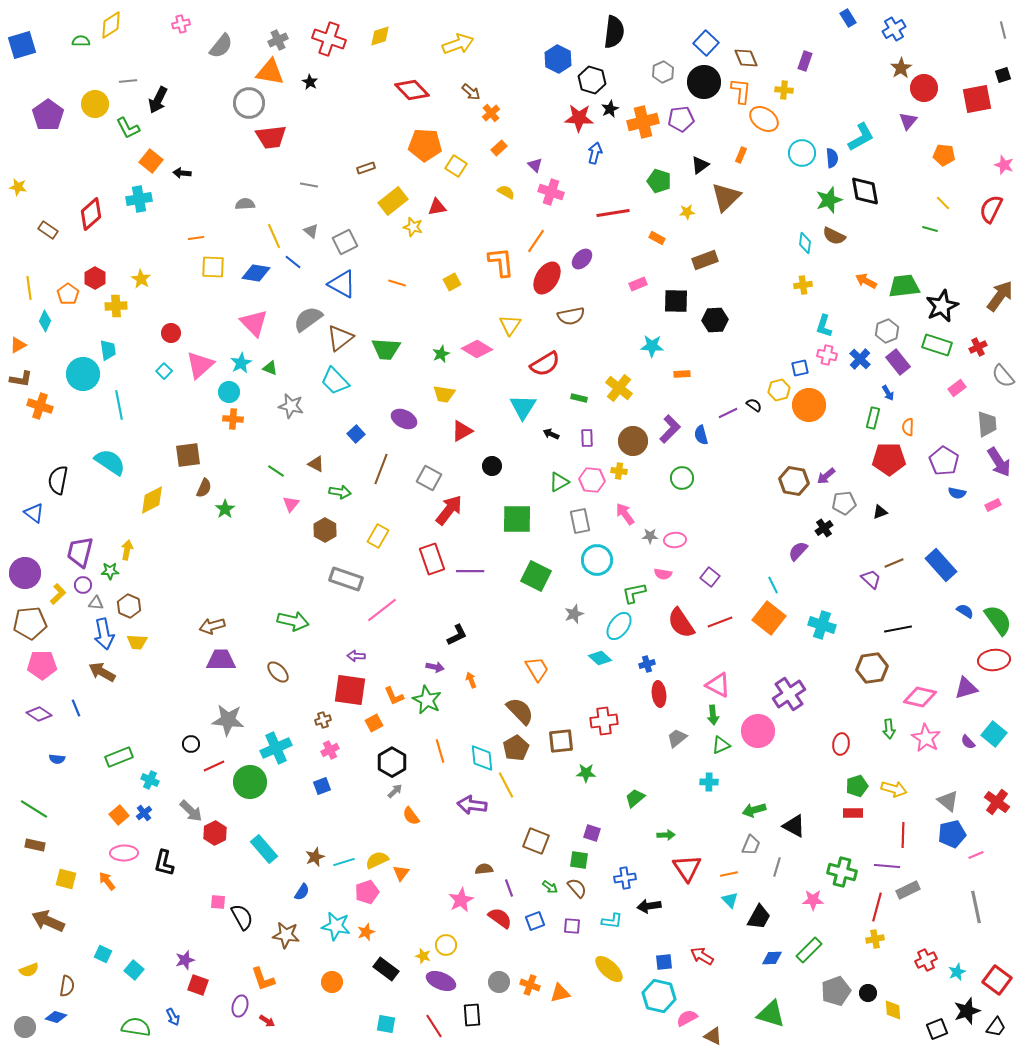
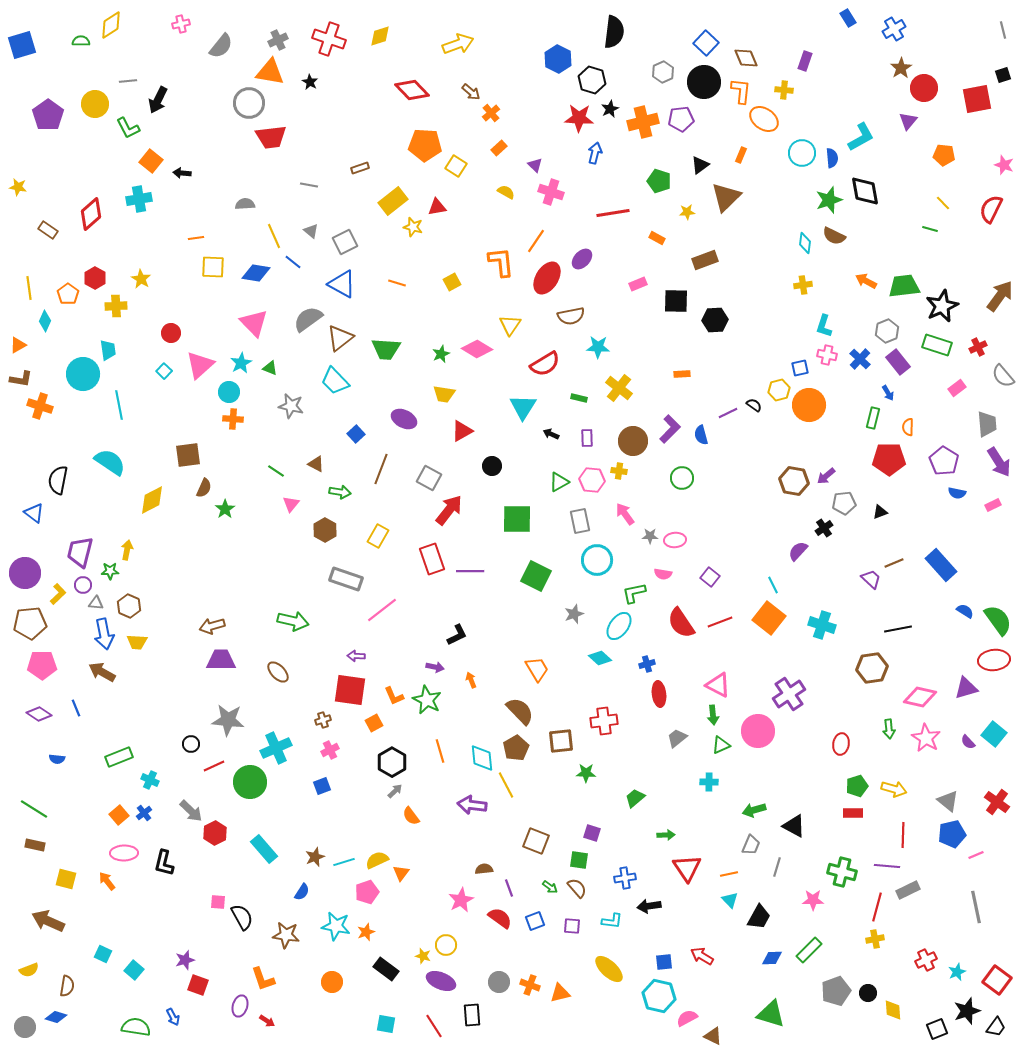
brown rectangle at (366, 168): moved 6 px left
cyan star at (652, 346): moved 54 px left, 1 px down
